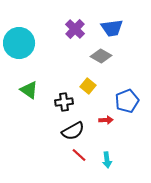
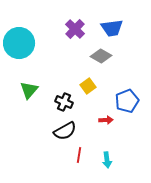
yellow square: rotated 14 degrees clockwise
green triangle: rotated 36 degrees clockwise
black cross: rotated 30 degrees clockwise
black semicircle: moved 8 px left
red line: rotated 56 degrees clockwise
